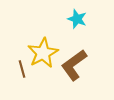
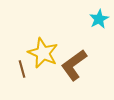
cyan star: moved 22 px right; rotated 24 degrees clockwise
yellow star: rotated 20 degrees counterclockwise
